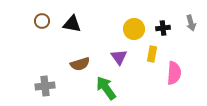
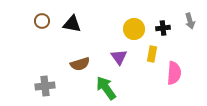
gray arrow: moved 1 px left, 2 px up
